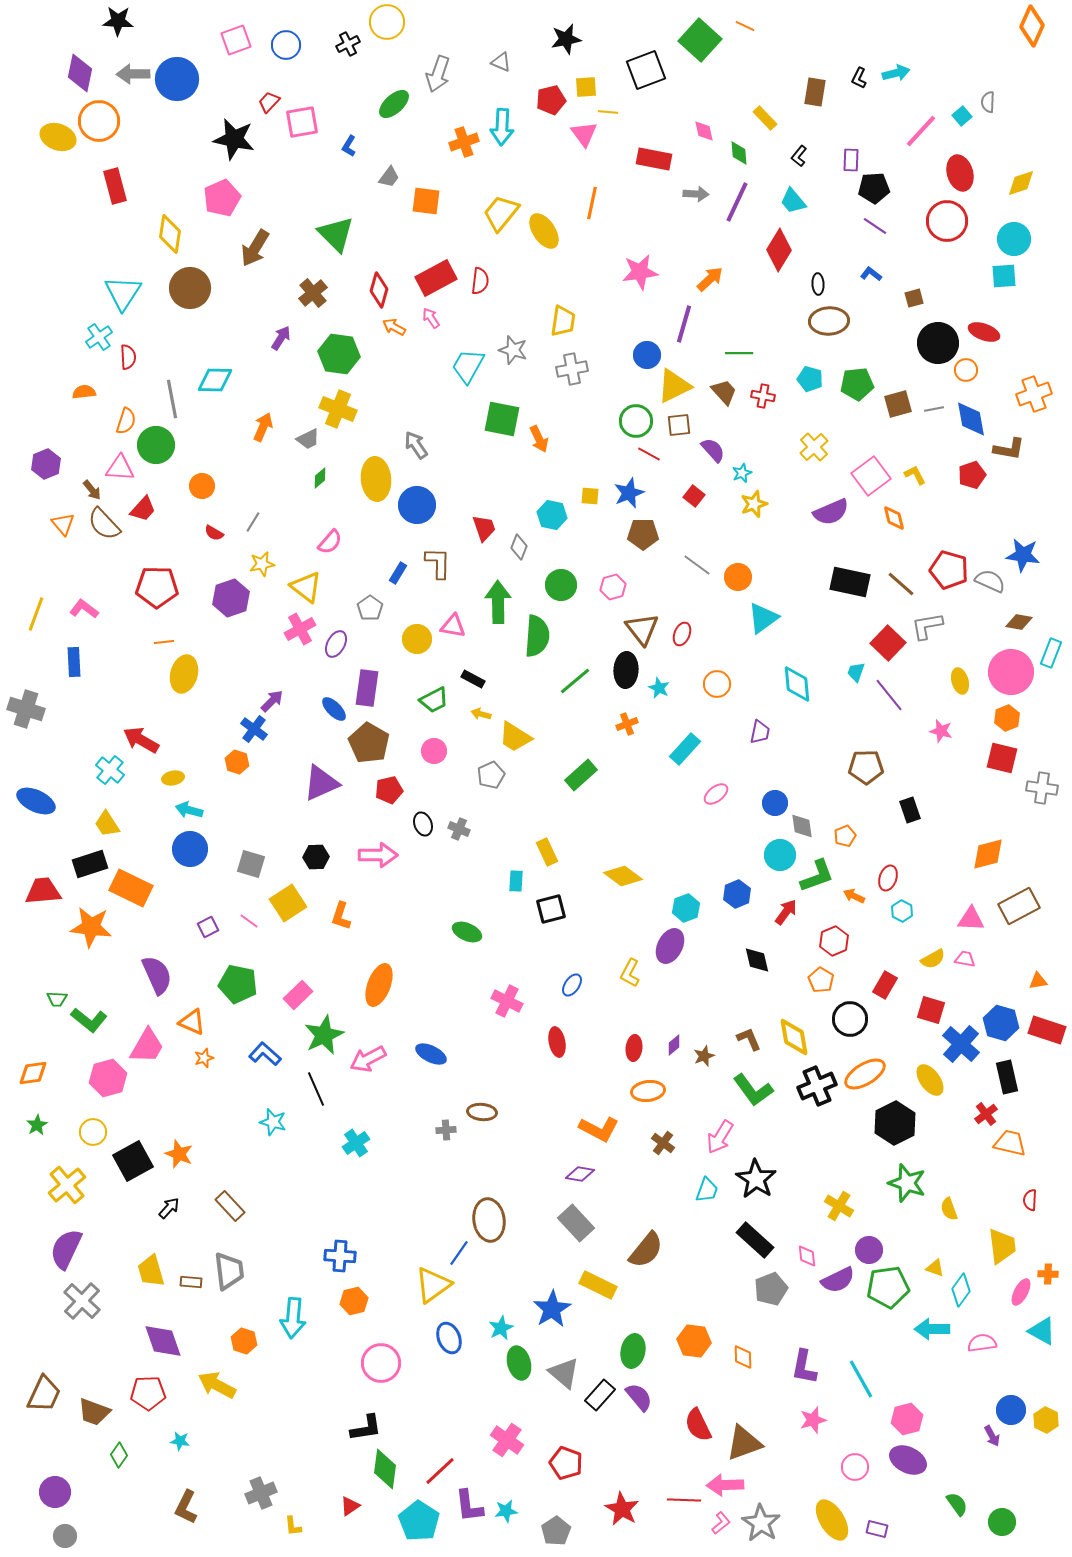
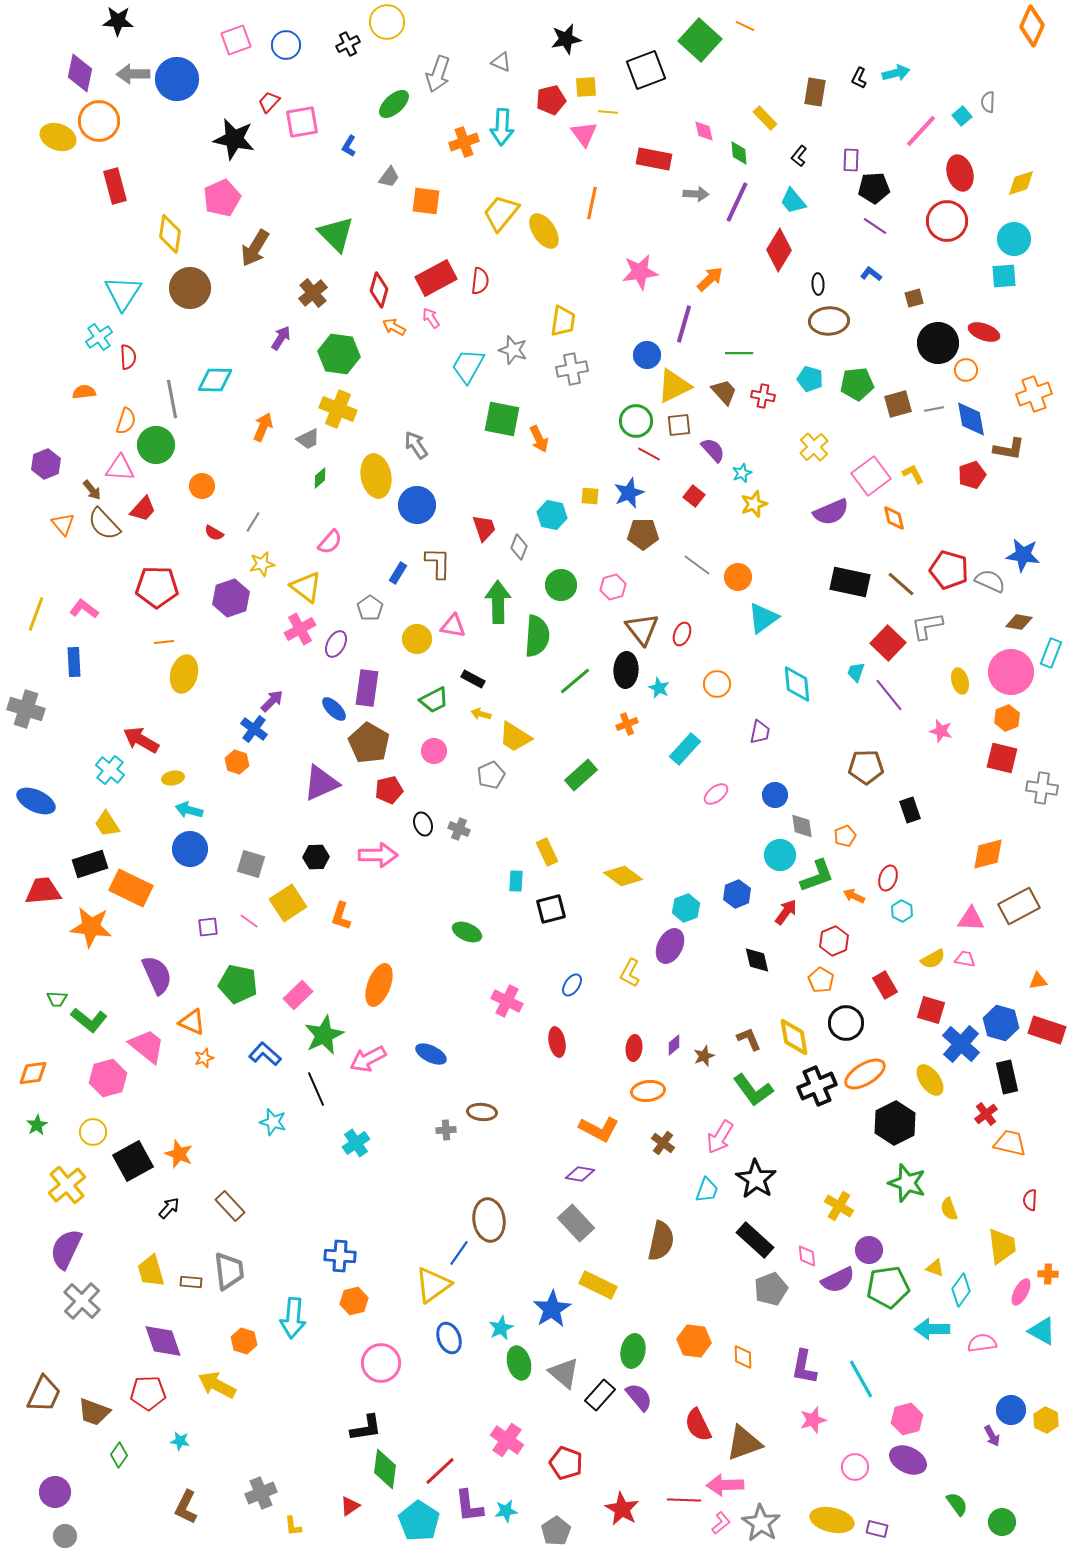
yellow L-shape at (915, 475): moved 2 px left, 1 px up
yellow ellipse at (376, 479): moved 3 px up; rotated 6 degrees counterclockwise
blue circle at (775, 803): moved 8 px up
purple square at (208, 927): rotated 20 degrees clockwise
red rectangle at (885, 985): rotated 60 degrees counterclockwise
black circle at (850, 1019): moved 4 px left, 4 px down
pink trapezoid at (147, 1046): rotated 81 degrees counterclockwise
brown semicircle at (646, 1250): moved 15 px right, 9 px up; rotated 27 degrees counterclockwise
yellow ellipse at (832, 1520): rotated 45 degrees counterclockwise
